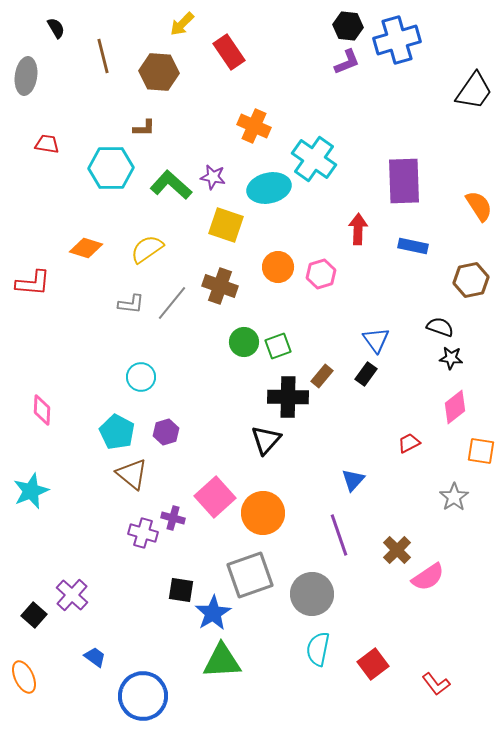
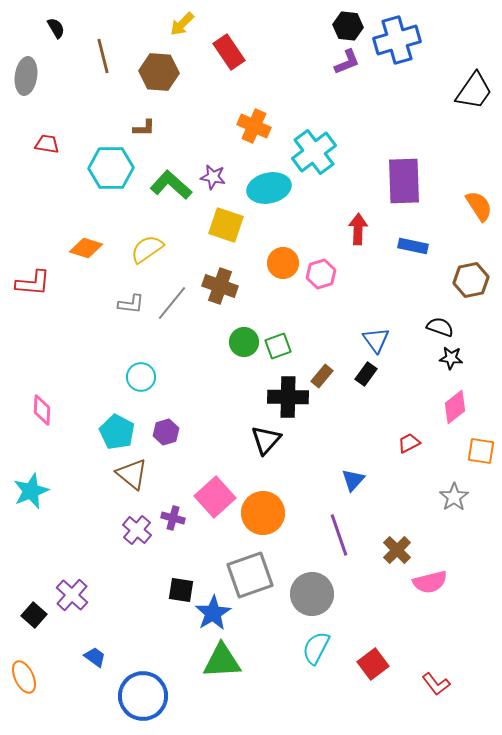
cyan cross at (314, 159): moved 7 px up; rotated 18 degrees clockwise
orange circle at (278, 267): moved 5 px right, 4 px up
purple cross at (143, 533): moved 6 px left, 3 px up; rotated 24 degrees clockwise
pink semicircle at (428, 577): moved 2 px right, 5 px down; rotated 20 degrees clockwise
cyan semicircle at (318, 649): moved 2 px left, 1 px up; rotated 16 degrees clockwise
